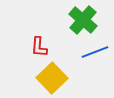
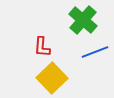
red L-shape: moved 3 px right
